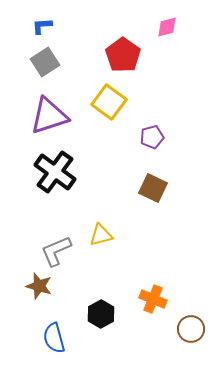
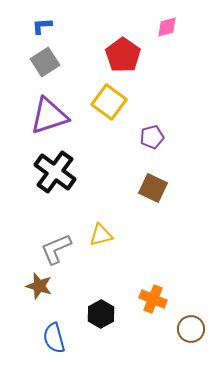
gray L-shape: moved 2 px up
